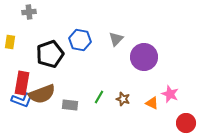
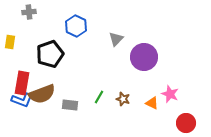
blue hexagon: moved 4 px left, 14 px up; rotated 15 degrees clockwise
